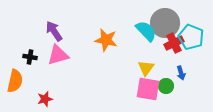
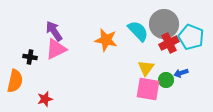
gray circle: moved 1 px left, 1 px down
cyan semicircle: moved 8 px left
red cross: moved 5 px left
pink triangle: moved 2 px left, 6 px up; rotated 10 degrees counterclockwise
blue arrow: rotated 88 degrees clockwise
green circle: moved 6 px up
